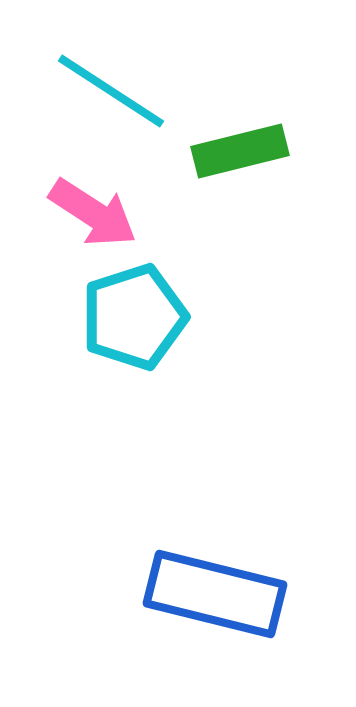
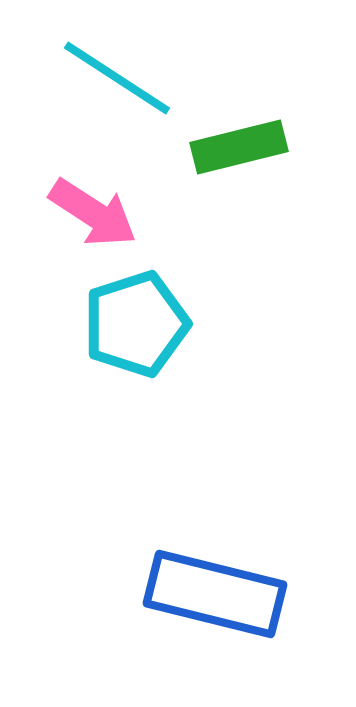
cyan line: moved 6 px right, 13 px up
green rectangle: moved 1 px left, 4 px up
cyan pentagon: moved 2 px right, 7 px down
